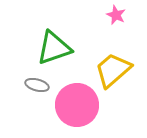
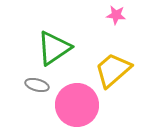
pink star: rotated 18 degrees counterclockwise
green triangle: rotated 15 degrees counterclockwise
